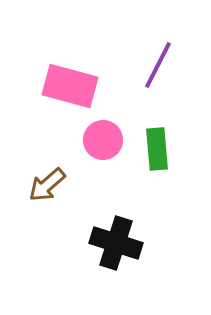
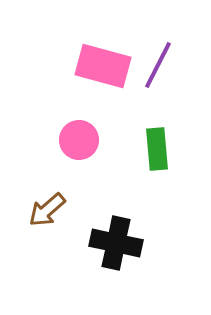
pink rectangle: moved 33 px right, 20 px up
pink circle: moved 24 px left
brown arrow: moved 25 px down
black cross: rotated 6 degrees counterclockwise
